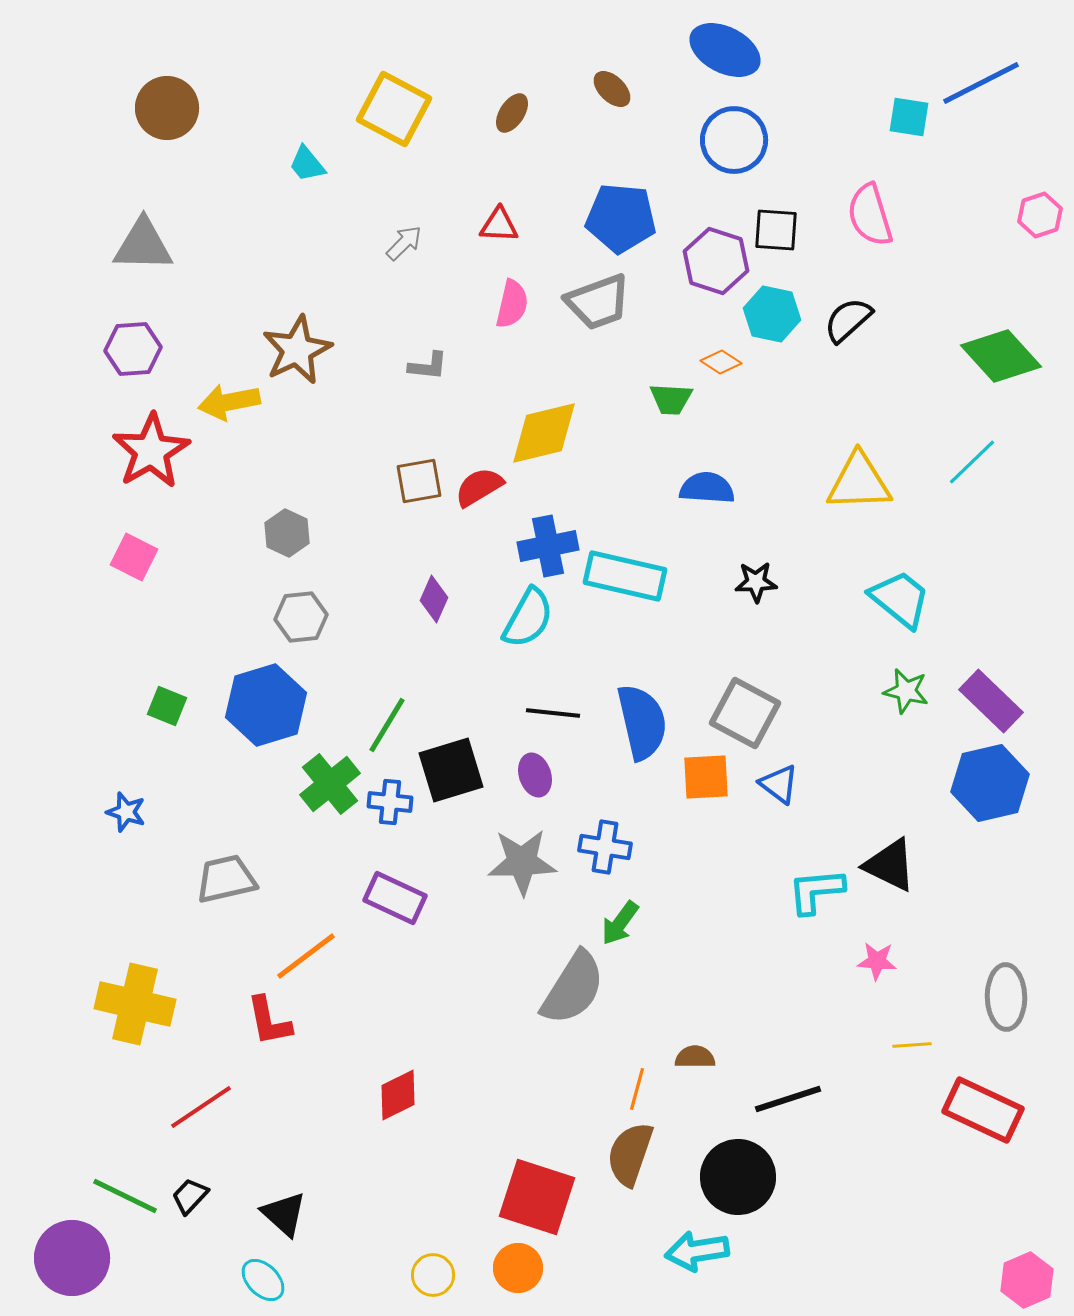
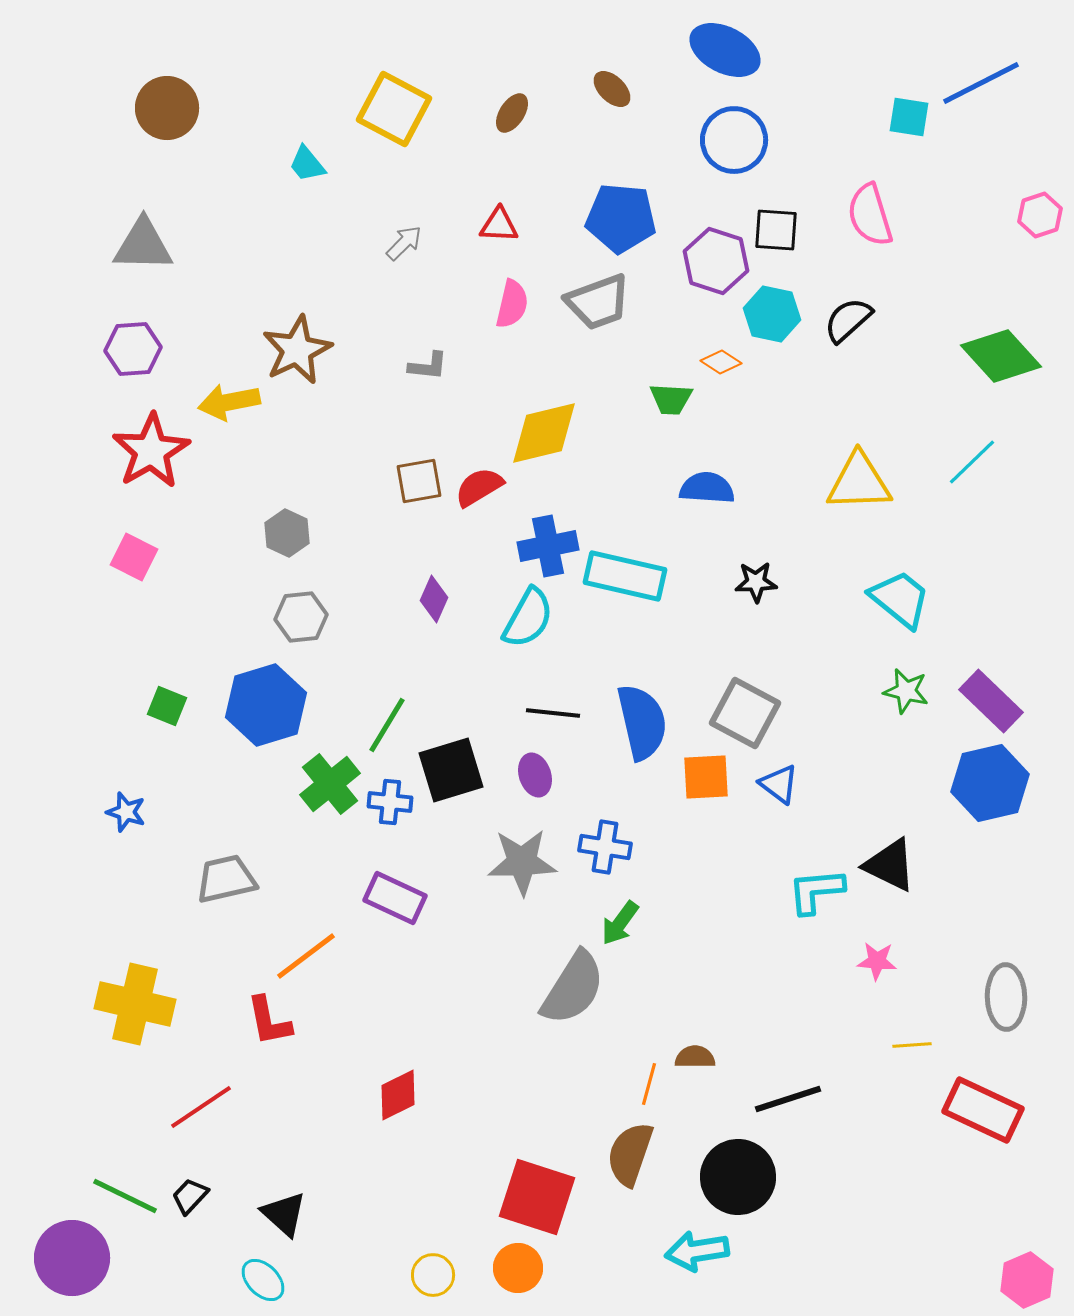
orange line at (637, 1089): moved 12 px right, 5 px up
